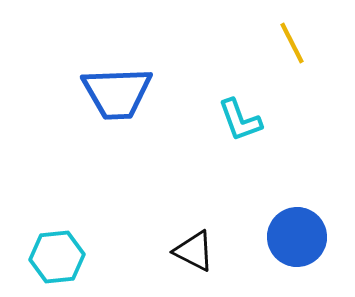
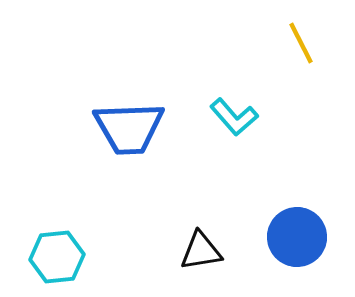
yellow line: moved 9 px right
blue trapezoid: moved 12 px right, 35 px down
cyan L-shape: moved 6 px left, 3 px up; rotated 21 degrees counterclockwise
black triangle: moved 7 px right; rotated 36 degrees counterclockwise
